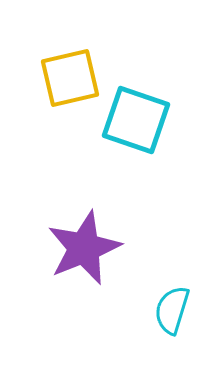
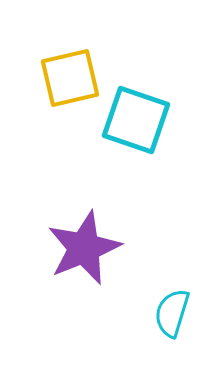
cyan semicircle: moved 3 px down
